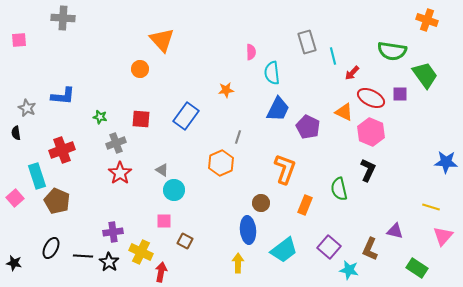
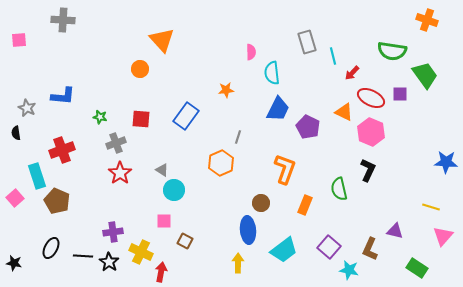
gray cross at (63, 18): moved 2 px down
